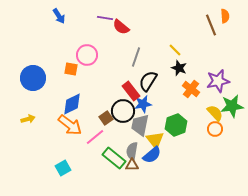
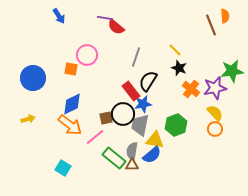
red semicircle: moved 5 px left
purple star: moved 3 px left, 7 px down
green star: moved 35 px up
black circle: moved 3 px down
brown square: rotated 24 degrees clockwise
yellow triangle: rotated 42 degrees counterclockwise
cyan square: rotated 28 degrees counterclockwise
